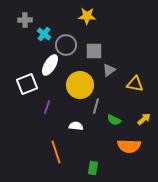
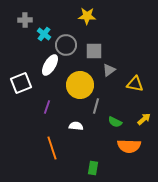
white square: moved 6 px left, 1 px up
green semicircle: moved 1 px right, 2 px down
orange line: moved 4 px left, 4 px up
